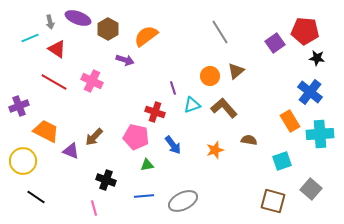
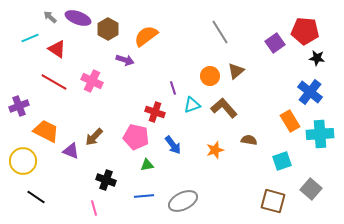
gray arrow: moved 5 px up; rotated 144 degrees clockwise
